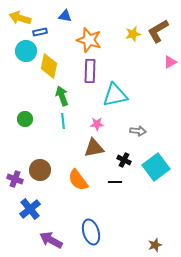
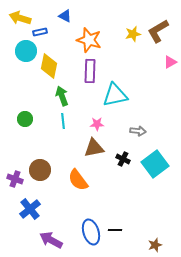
blue triangle: rotated 16 degrees clockwise
black cross: moved 1 px left, 1 px up
cyan square: moved 1 px left, 3 px up
black line: moved 48 px down
